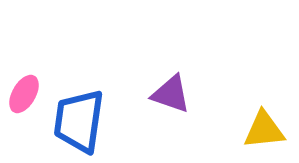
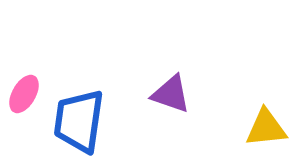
yellow triangle: moved 2 px right, 2 px up
